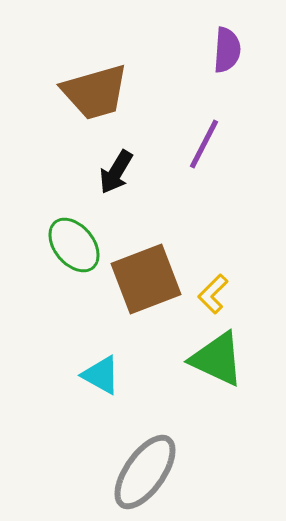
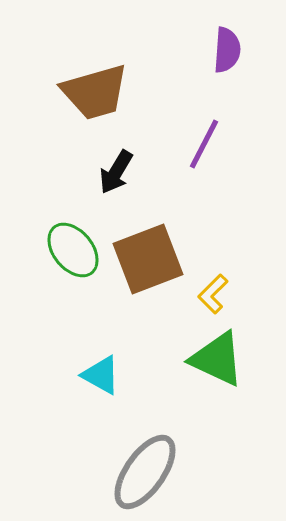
green ellipse: moved 1 px left, 5 px down
brown square: moved 2 px right, 20 px up
